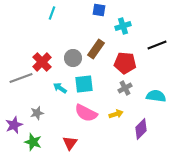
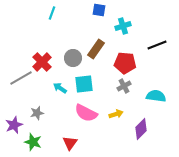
gray line: rotated 10 degrees counterclockwise
gray cross: moved 1 px left, 2 px up
